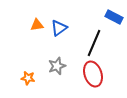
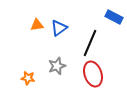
black line: moved 4 px left
